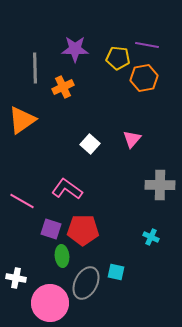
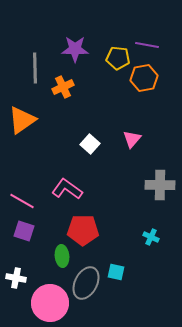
purple square: moved 27 px left, 2 px down
